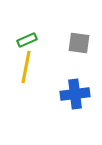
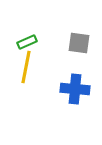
green rectangle: moved 2 px down
blue cross: moved 5 px up; rotated 12 degrees clockwise
